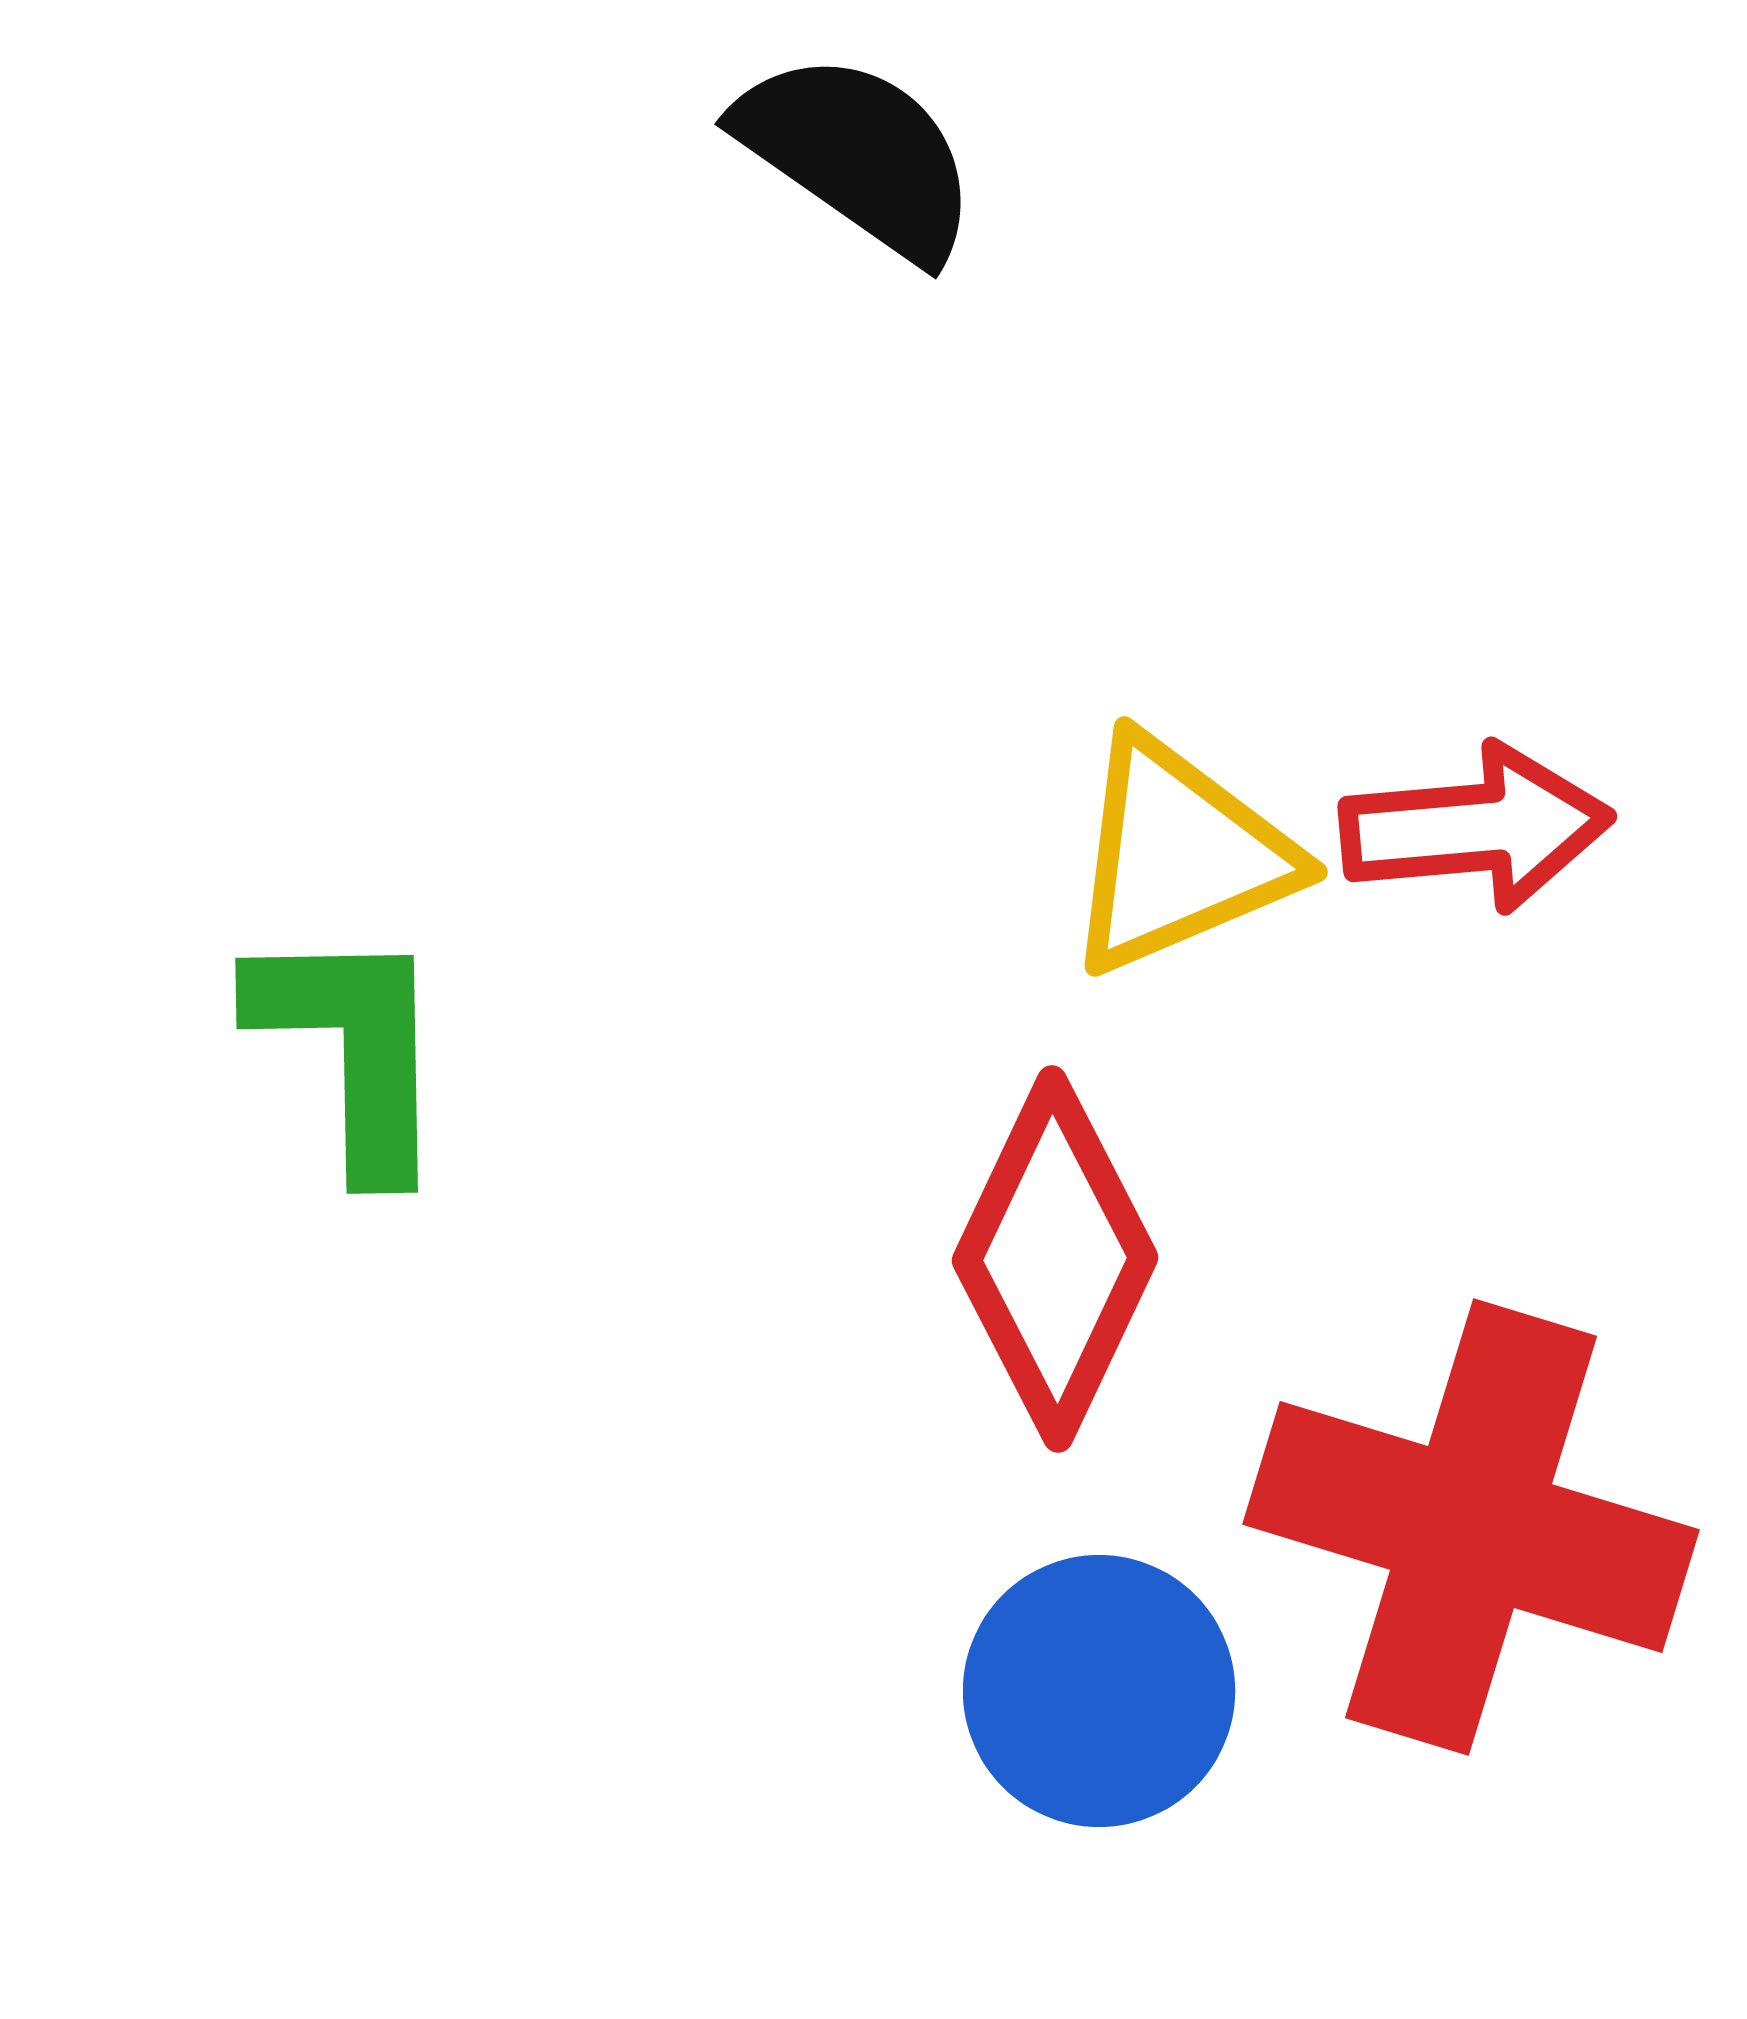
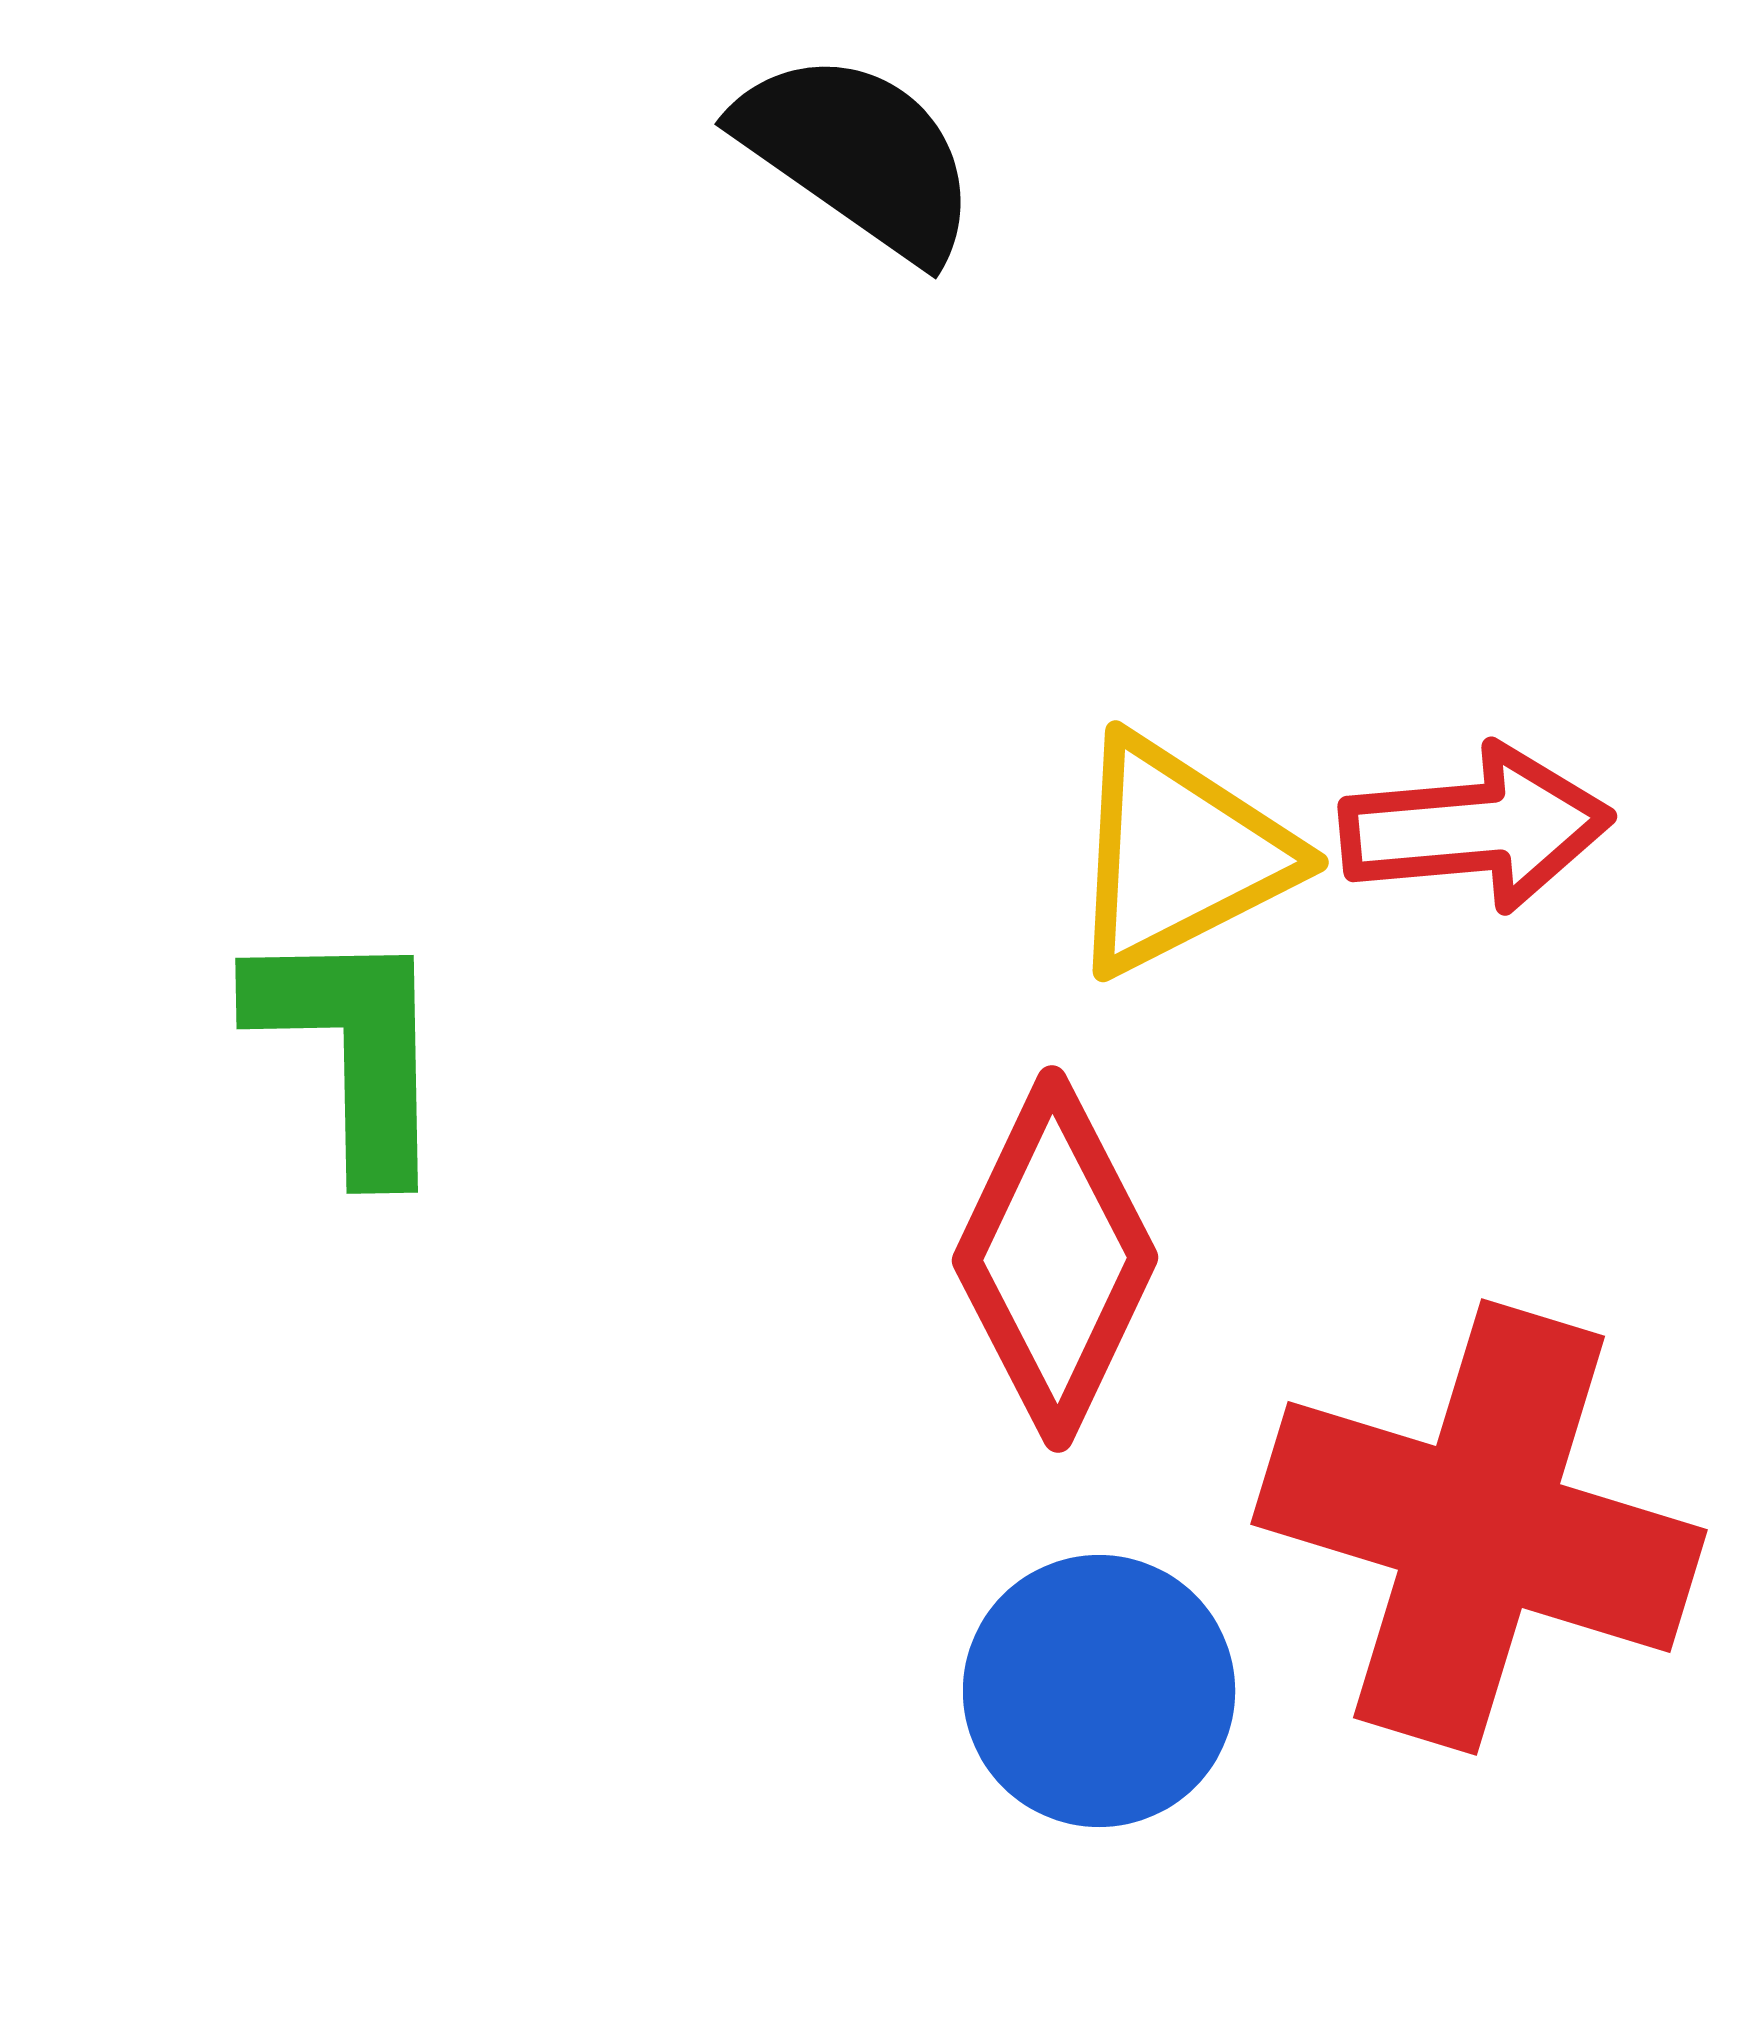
yellow triangle: rotated 4 degrees counterclockwise
red cross: moved 8 px right
